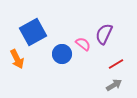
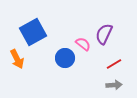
blue circle: moved 3 px right, 4 px down
red line: moved 2 px left
gray arrow: rotated 28 degrees clockwise
